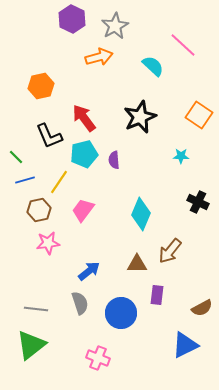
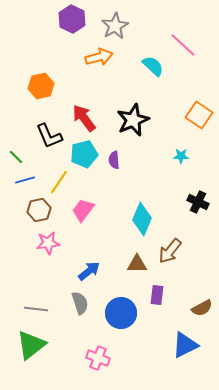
black star: moved 7 px left, 3 px down
cyan diamond: moved 1 px right, 5 px down
